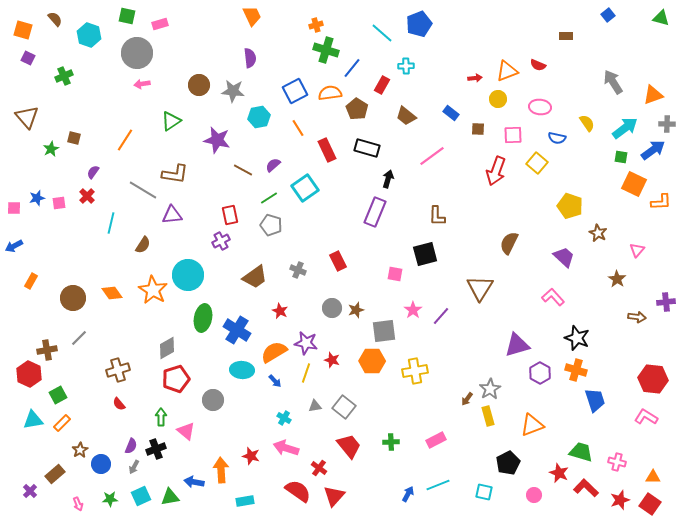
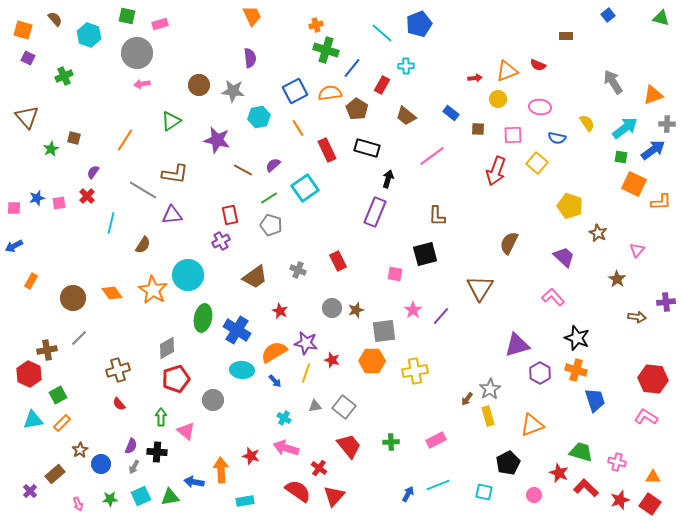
black cross at (156, 449): moved 1 px right, 3 px down; rotated 24 degrees clockwise
